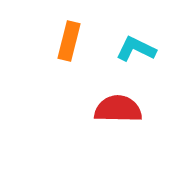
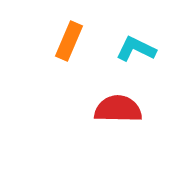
orange rectangle: rotated 9 degrees clockwise
